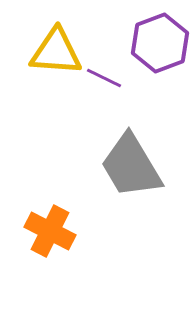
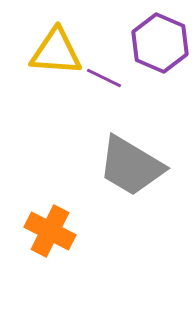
purple hexagon: rotated 16 degrees counterclockwise
gray trapezoid: rotated 28 degrees counterclockwise
